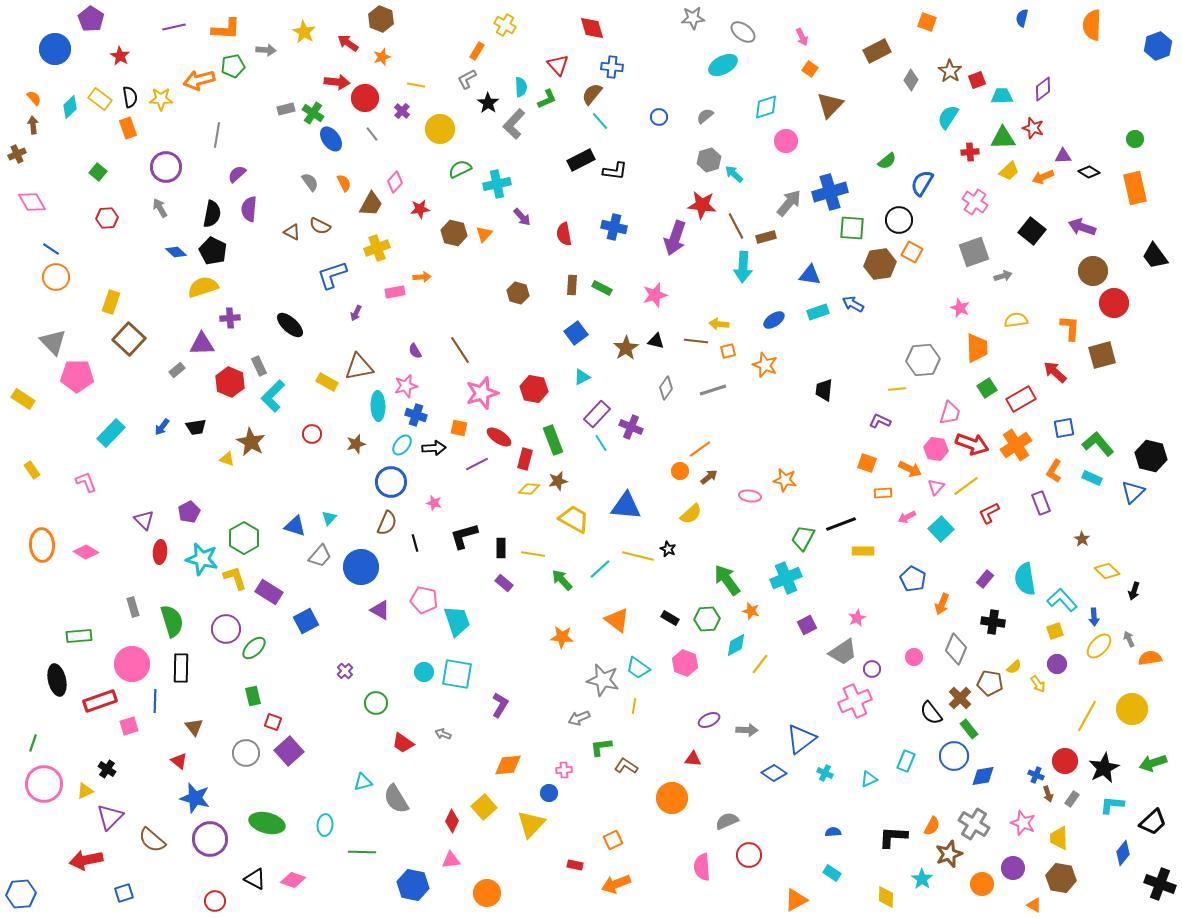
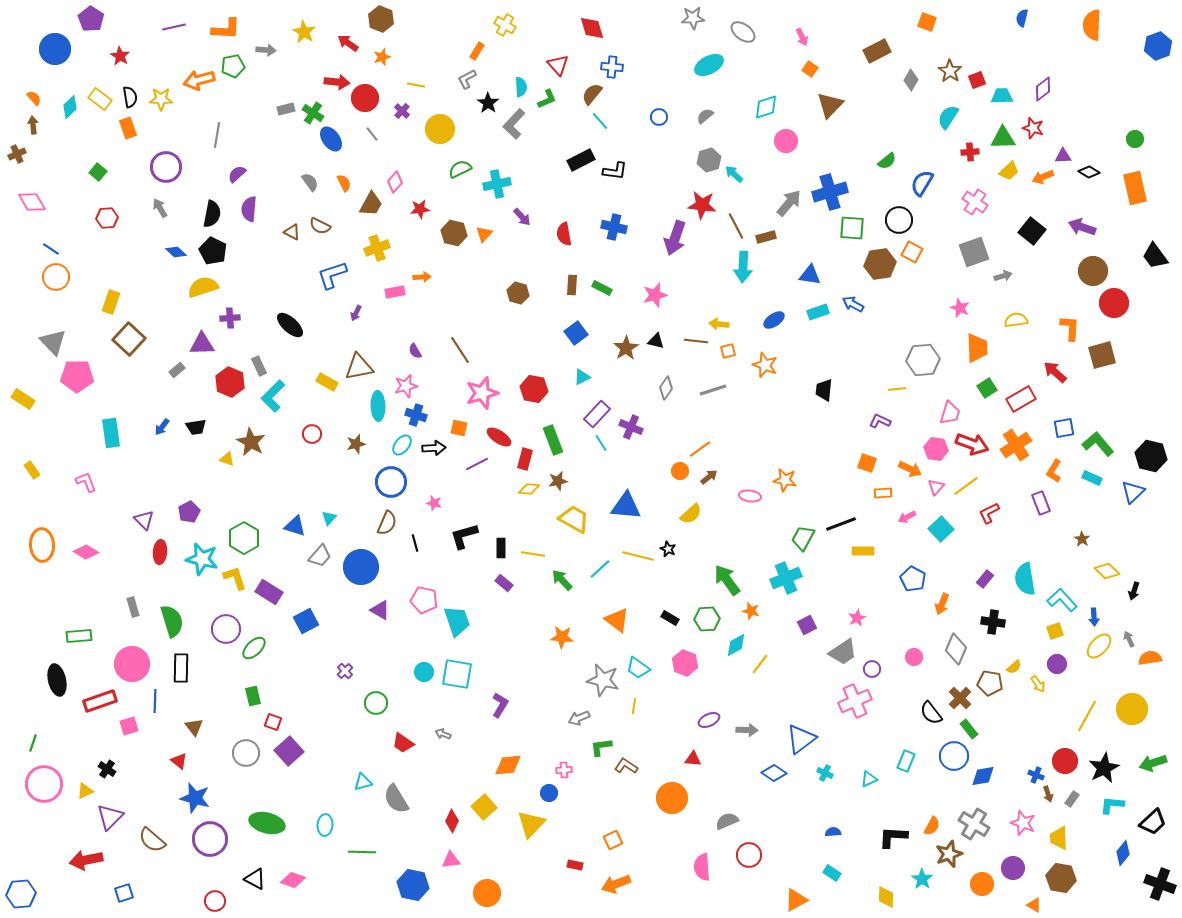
cyan ellipse at (723, 65): moved 14 px left
cyan rectangle at (111, 433): rotated 52 degrees counterclockwise
